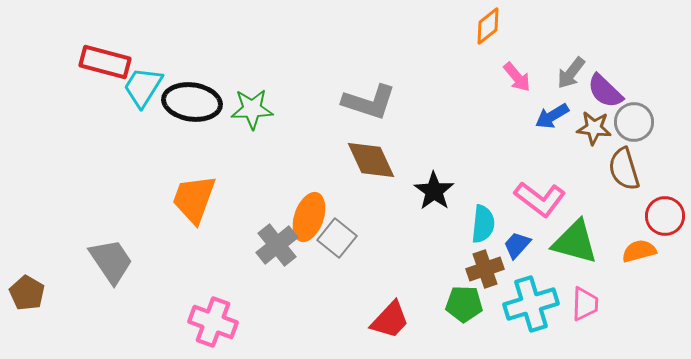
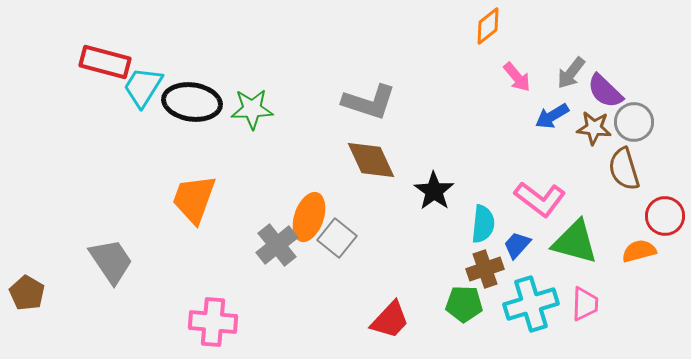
pink cross: rotated 15 degrees counterclockwise
